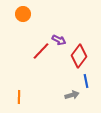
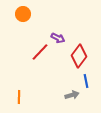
purple arrow: moved 1 px left, 2 px up
red line: moved 1 px left, 1 px down
